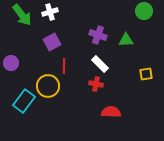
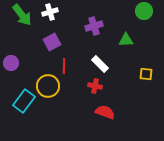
purple cross: moved 4 px left, 9 px up; rotated 36 degrees counterclockwise
yellow square: rotated 16 degrees clockwise
red cross: moved 1 px left, 2 px down
red semicircle: moved 6 px left; rotated 18 degrees clockwise
